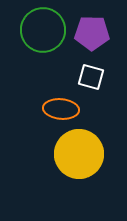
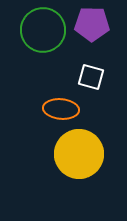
purple pentagon: moved 9 px up
